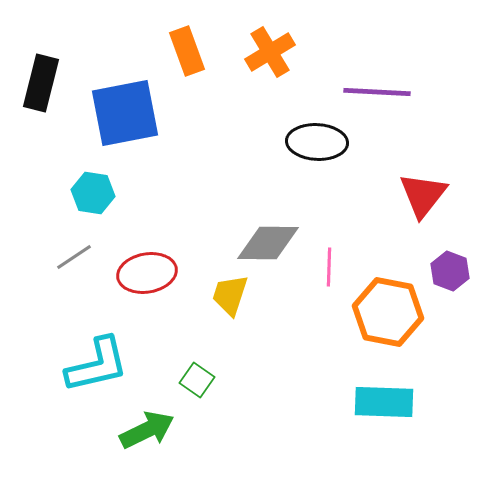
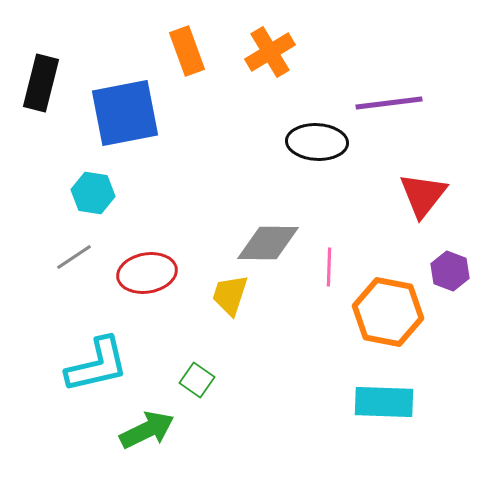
purple line: moved 12 px right, 11 px down; rotated 10 degrees counterclockwise
